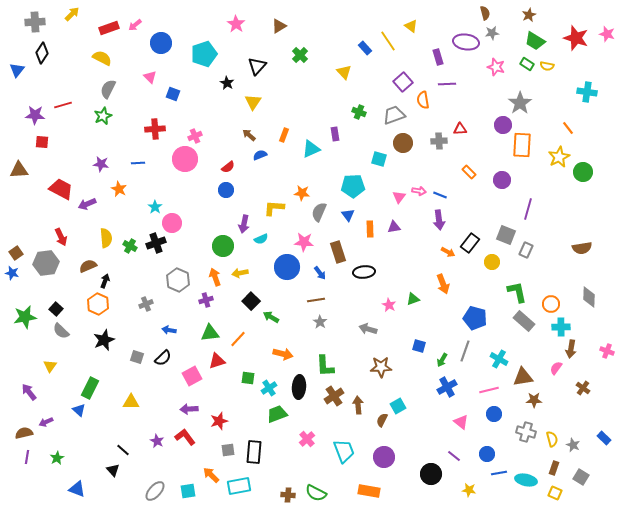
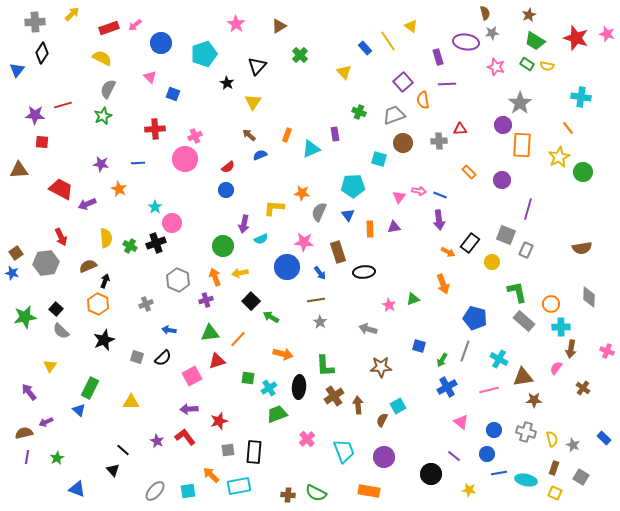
cyan cross at (587, 92): moved 6 px left, 5 px down
orange rectangle at (284, 135): moved 3 px right
blue circle at (494, 414): moved 16 px down
